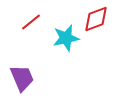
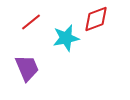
purple trapezoid: moved 5 px right, 10 px up
